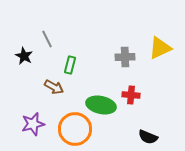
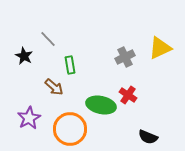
gray line: moved 1 px right; rotated 18 degrees counterclockwise
gray cross: rotated 24 degrees counterclockwise
green rectangle: rotated 24 degrees counterclockwise
brown arrow: rotated 12 degrees clockwise
red cross: moved 3 px left; rotated 30 degrees clockwise
purple star: moved 4 px left, 6 px up; rotated 15 degrees counterclockwise
orange circle: moved 5 px left
